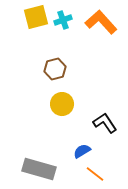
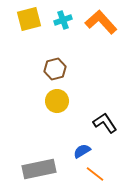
yellow square: moved 7 px left, 2 px down
yellow circle: moved 5 px left, 3 px up
gray rectangle: rotated 28 degrees counterclockwise
